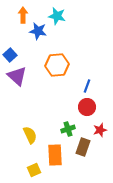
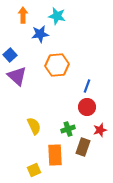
blue star: moved 2 px right, 3 px down; rotated 18 degrees counterclockwise
yellow semicircle: moved 4 px right, 9 px up
